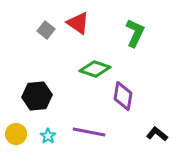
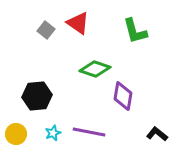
green L-shape: moved 2 px up; rotated 140 degrees clockwise
cyan star: moved 5 px right, 3 px up; rotated 14 degrees clockwise
